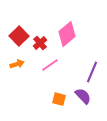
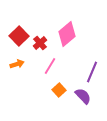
pink line: moved 1 px down; rotated 24 degrees counterclockwise
orange square: moved 9 px up; rotated 32 degrees clockwise
